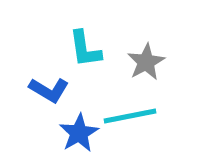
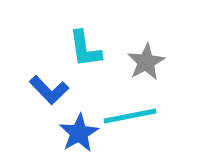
blue L-shape: rotated 15 degrees clockwise
